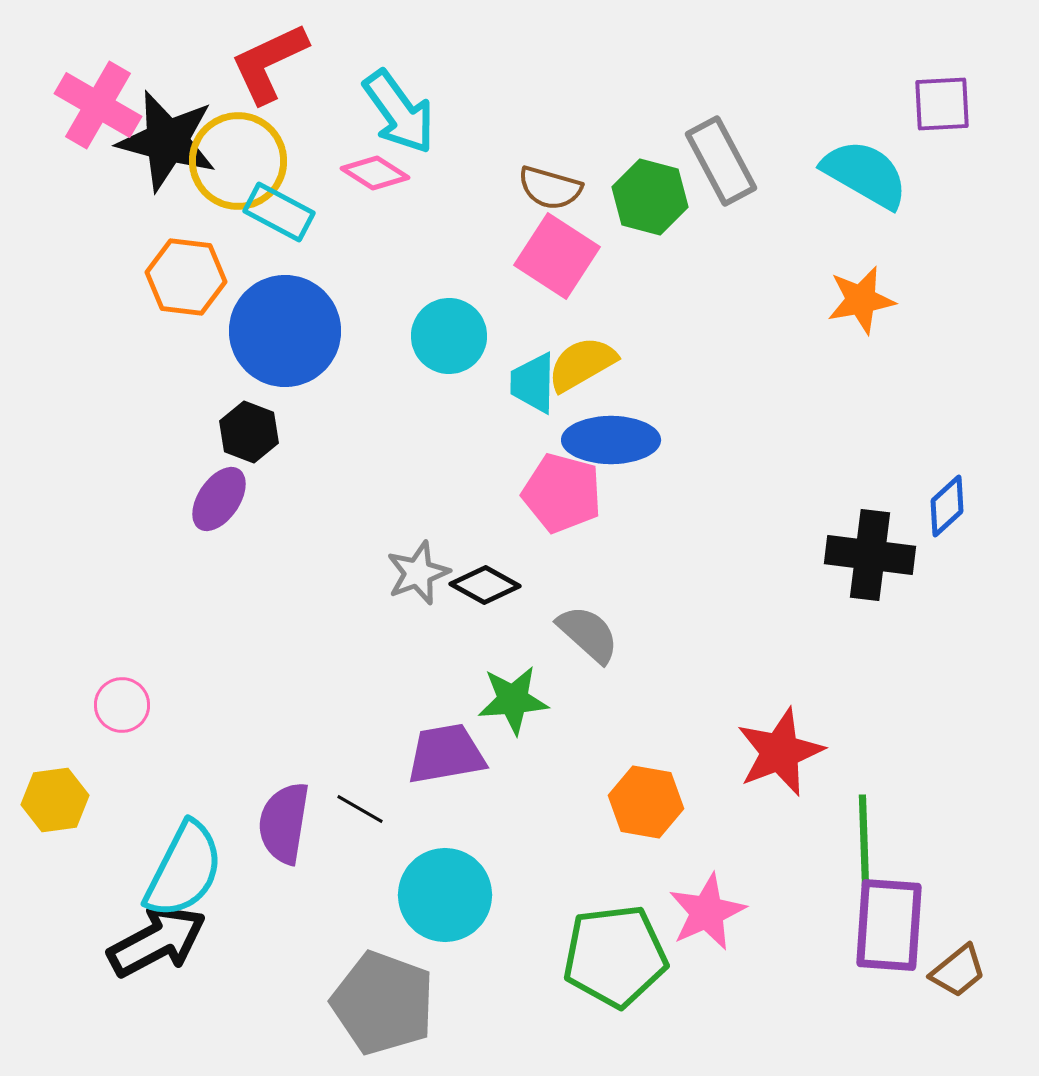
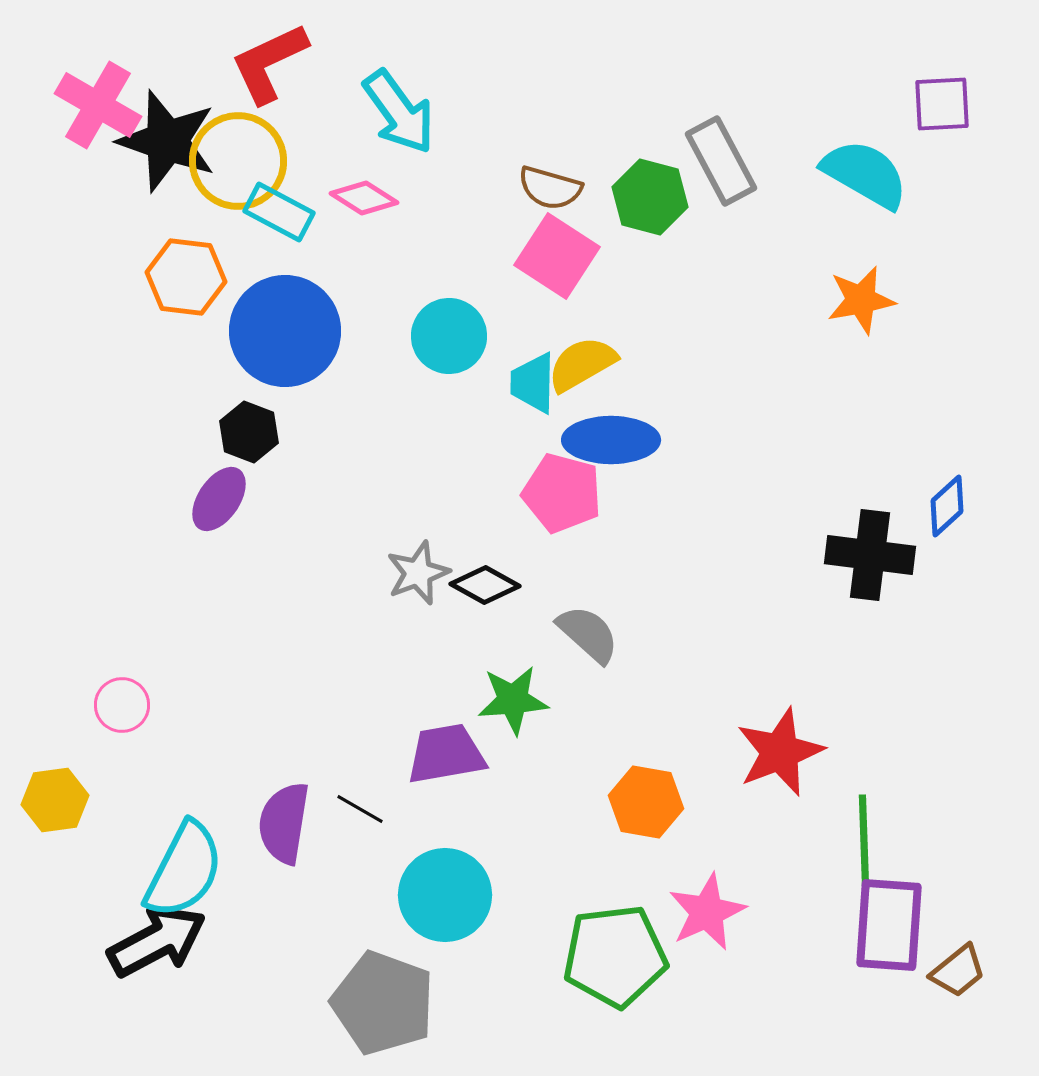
black star at (167, 141): rotated 4 degrees clockwise
pink diamond at (375, 173): moved 11 px left, 25 px down
